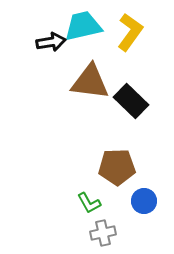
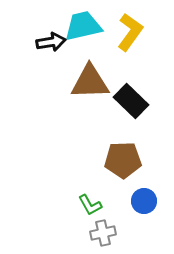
brown triangle: rotated 9 degrees counterclockwise
brown pentagon: moved 6 px right, 7 px up
green L-shape: moved 1 px right, 2 px down
